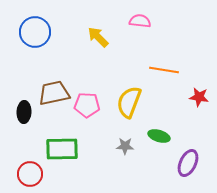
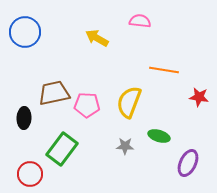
blue circle: moved 10 px left
yellow arrow: moved 1 px left, 1 px down; rotated 15 degrees counterclockwise
black ellipse: moved 6 px down
green rectangle: rotated 52 degrees counterclockwise
